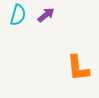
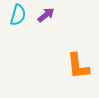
orange L-shape: moved 2 px up
